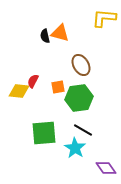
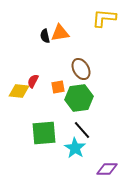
orange triangle: rotated 24 degrees counterclockwise
brown ellipse: moved 4 px down
black line: moved 1 px left; rotated 18 degrees clockwise
purple diamond: moved 1 px right, 1 px down; rotated 55 degrees counterclockwise
